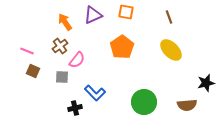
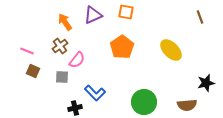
brown line: moved 31 px right
